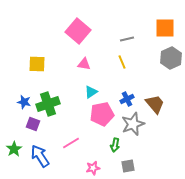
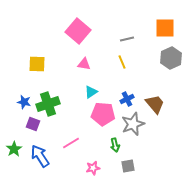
pink pentagon: moved 1 px right; rotated 15 degrees clockwise
green arrow: rotated 24 degrees counterclockwise
